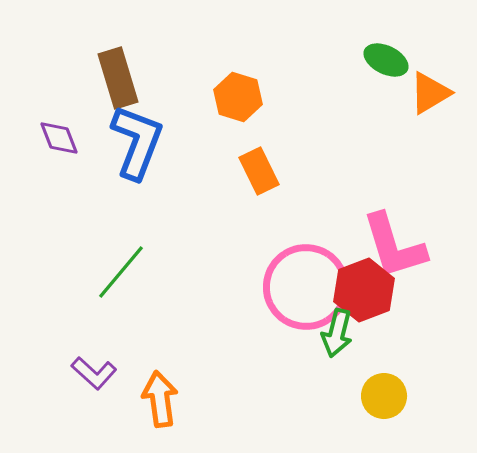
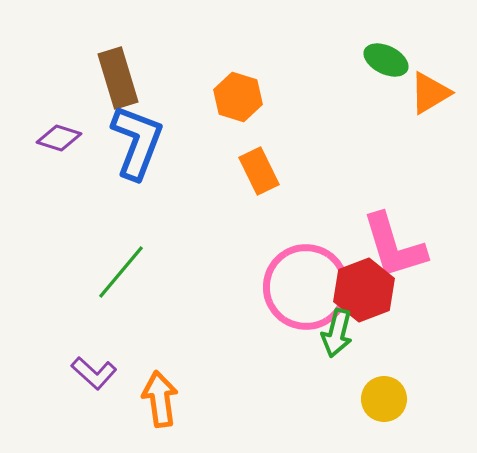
purple diamond: rotated 51 degrees counterclockwise
yellow circle: moved 3 px down
